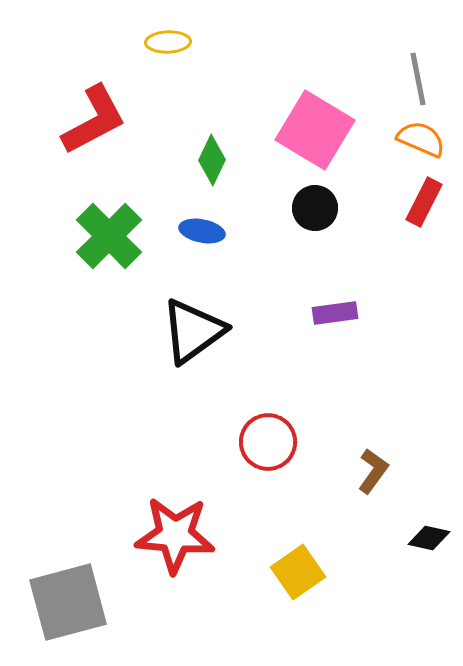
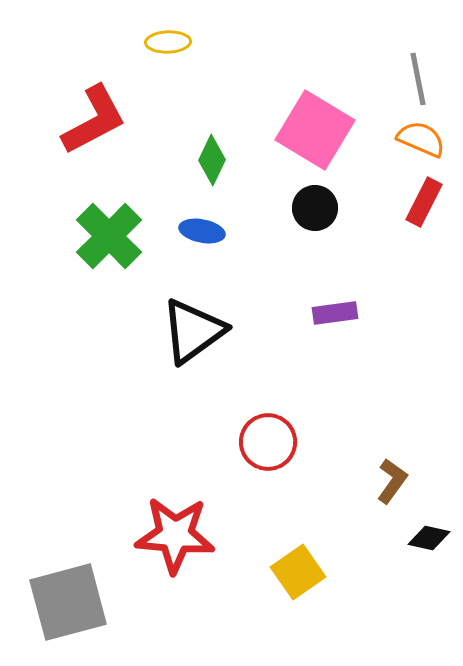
brown L-shape: moved 19 px right, 10 px down
